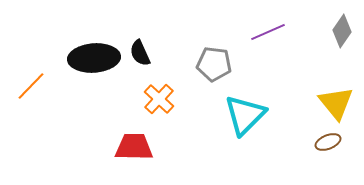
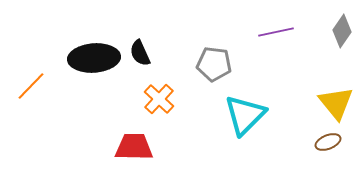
purple line: moved 8 px right; rotated 12 degrees clockwise
